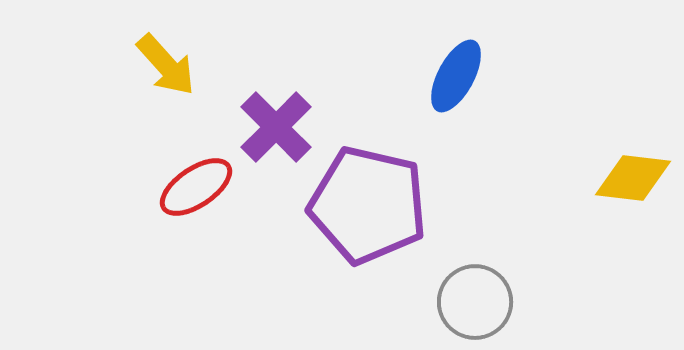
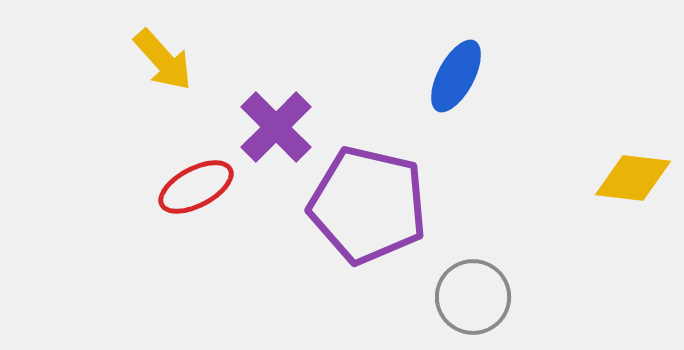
yellow arrow: moved 3 px left, 5 px up
red ellipse: rotated 6 degrees clockwise
gray circle: moved 2 px left, 5 px up
